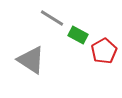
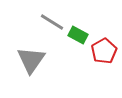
gray line: moved 4 px down
gray triangle: rotated 32 degrees clockwise
